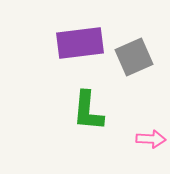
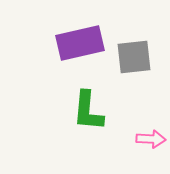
purple rectangle: rotated 6 degrees counterclockwise
gray square: rotated 18 degrees clockwise
